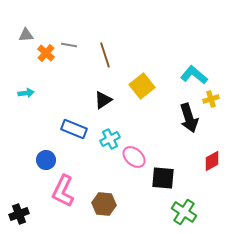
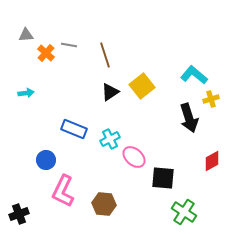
black triangle: moved 7 px right, 8 px up
